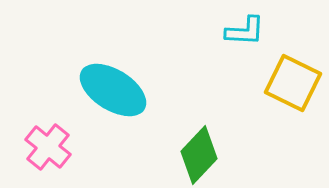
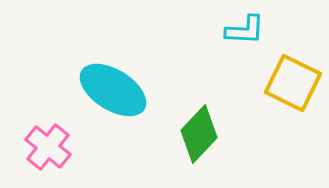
cyan L-shape: moved 1 px up
green diamond: moved 21 px up
